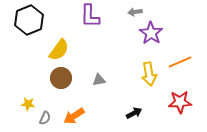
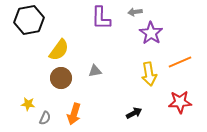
purple L-shape: moved 11 px right, 2 px down
black hexagon: rotated 12 degrees clockwise
gray triangle: moved 4 px left, 9 px up
orange arrow: moved 2 px up; rotated 40 degrees counterclockwise
